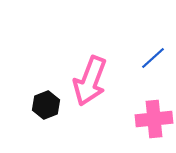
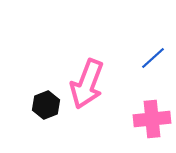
pink arrow: moved 3 px left, 3 px down
pink cross: moved 2 px left
